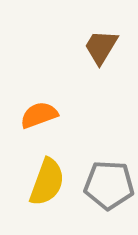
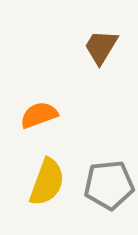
gray pentagon: rotated 9 degrees counterclockwise
